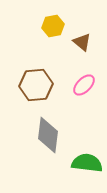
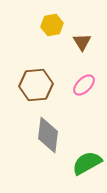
yellow hexagon: moved 1 px left, 1 px up
brown triangle: rotated 18 degrees clockwise
green semicircle: rotated 36 degrees counterclockwise
